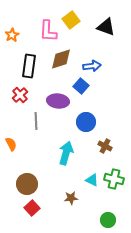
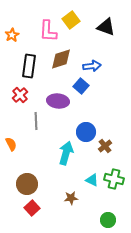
blue circle: moved 10 px down
brown cross: rotated 24 degrees clockwise
